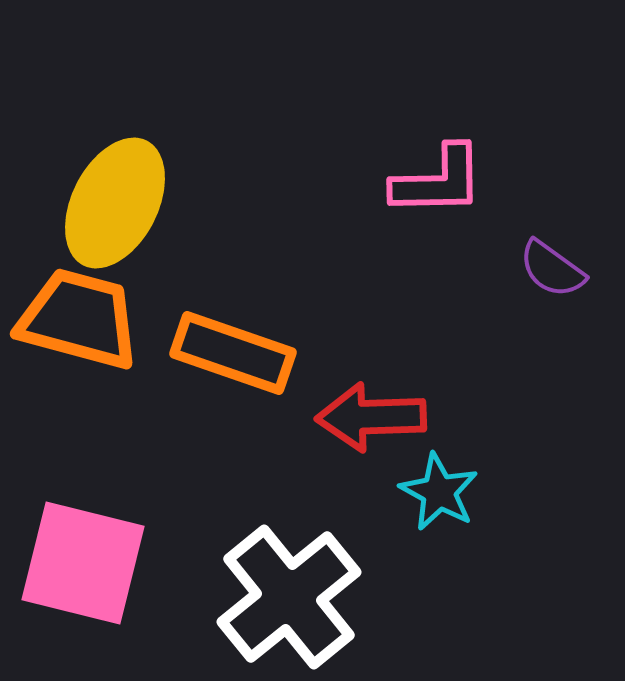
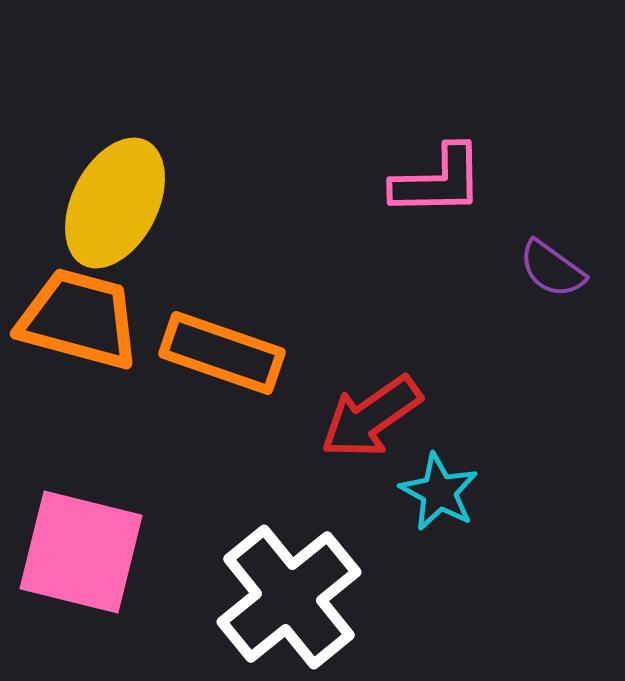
orange rectangle: moved 11 px left
red arrow: rotated 33 degrees counterclockwise
pink square: moved 2 px left, 11 px up
